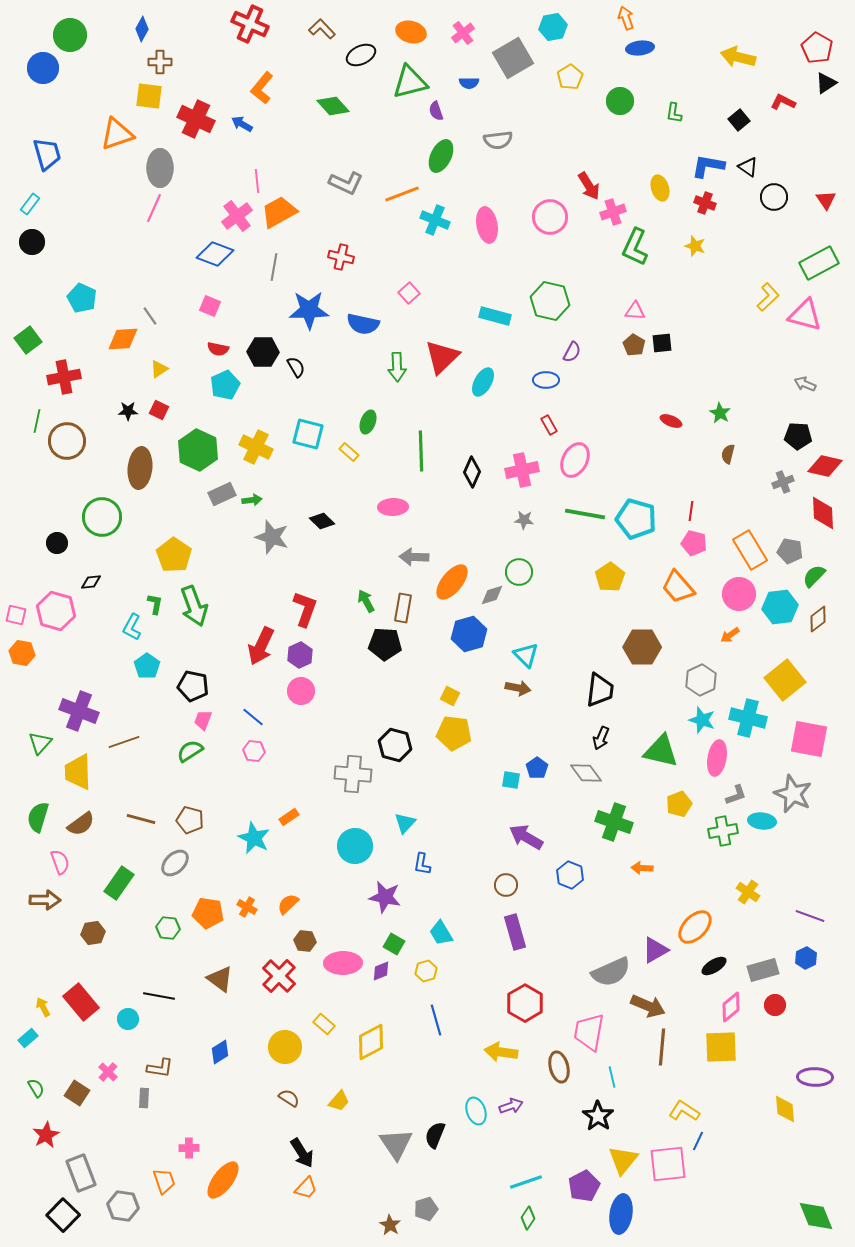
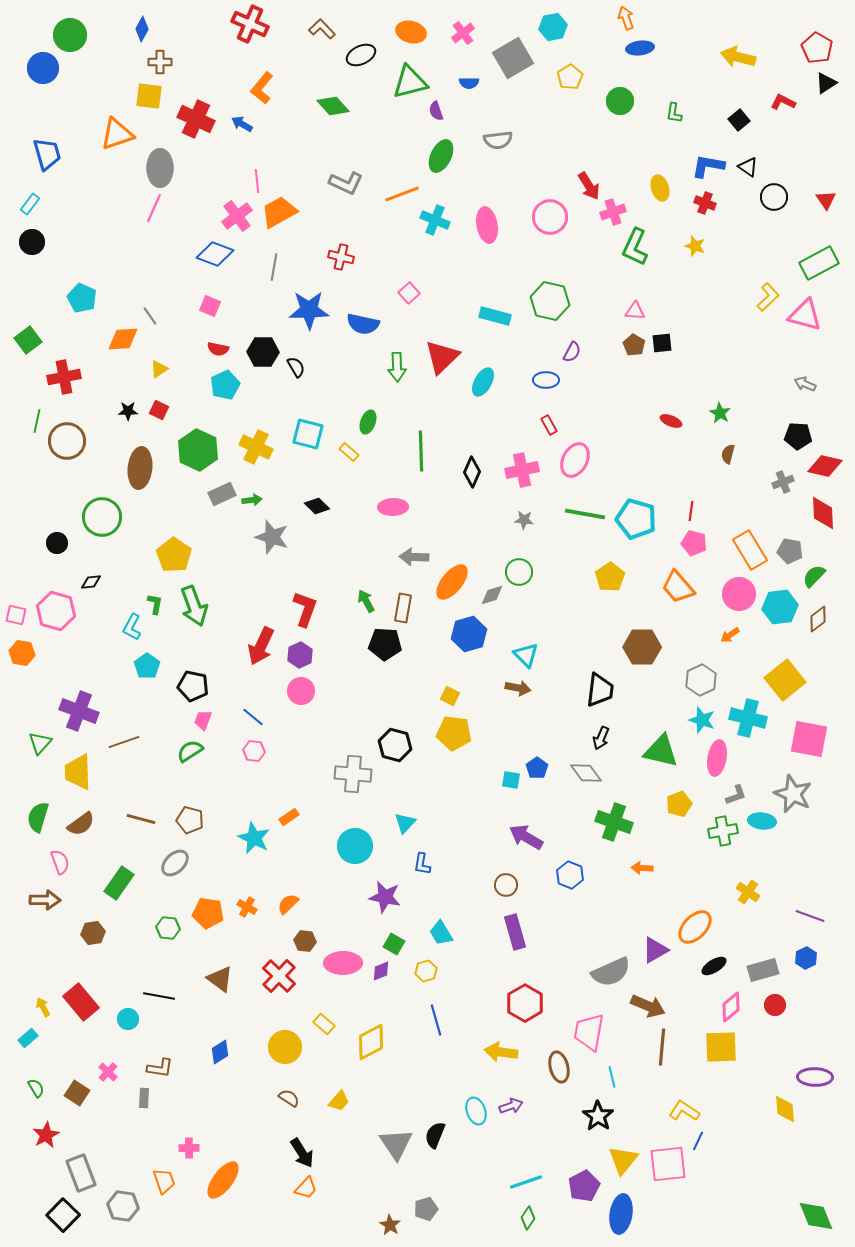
black diamond at (322, 521): moved 5 px left, 15 px up
